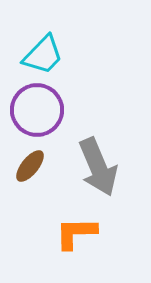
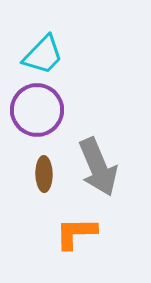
brown ellipse: moved 14 px right, 8 px down; rotated 40 degrees counterclockwise
